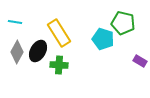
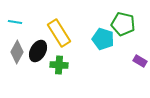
green pentagon: moved 1 px down
